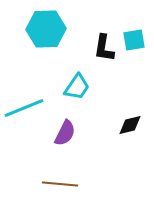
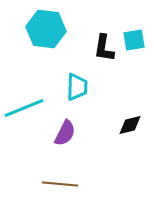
cyan hexagon: rotated 9 degrees clockwise
cyan trapezoid: rotated 32 degrees counterclockwise
